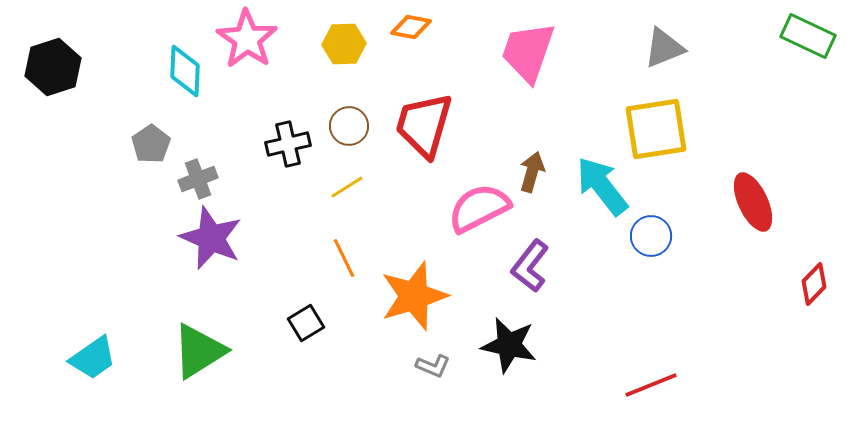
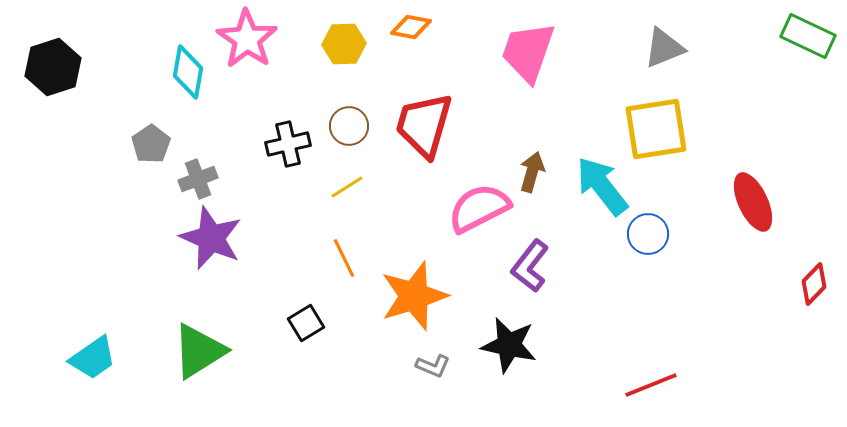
cyan diamond: moved 3 px right, 1 px down; rotated 8 degrees clockwise
blue circle: moved 3 px left, 2 px up
